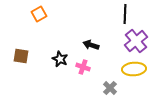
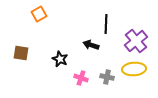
black line: moved 19 px left, 10 px down
brown square: moved 3 px up
pink cross: moved 2 px left, 11 px down
gray cross: moved 3 px left, 11 px up; rotated 32 degrees counterclockwise
